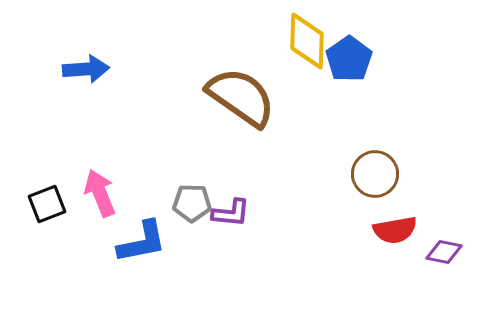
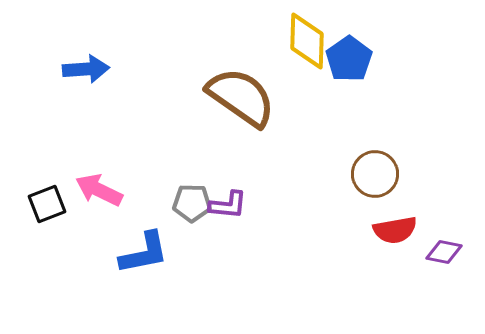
pink arrow: moved 1 px left, 3 px up; rotated 42 degrees counterclockwise
purple L-shape: moved 3 px left, 8 px up
blue L-shape: moved 2 px right, 11 px down
